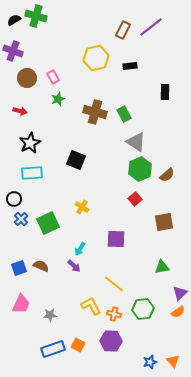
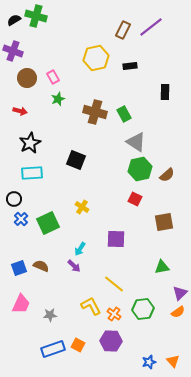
green hexagon at (140, 169): rotated 10 degrees clockwise
red square at (135, 199): rotated 24 degrees counterclockwise
orange cross at (114, 314): rotated 24 degrees clockwise
blue star at (150, 362): moved 1 px left
